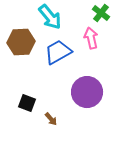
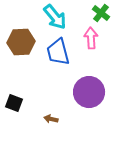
cyan arrow: moved 5 px right
pink arrow: rotated 10 degrees clockwise
blue trapezoid: rotated 76 degrees counterclockwise
purple circle: moved 2 px right
black square: moved 13 px left
brown arrow: rotated 144 degrees clockwise
